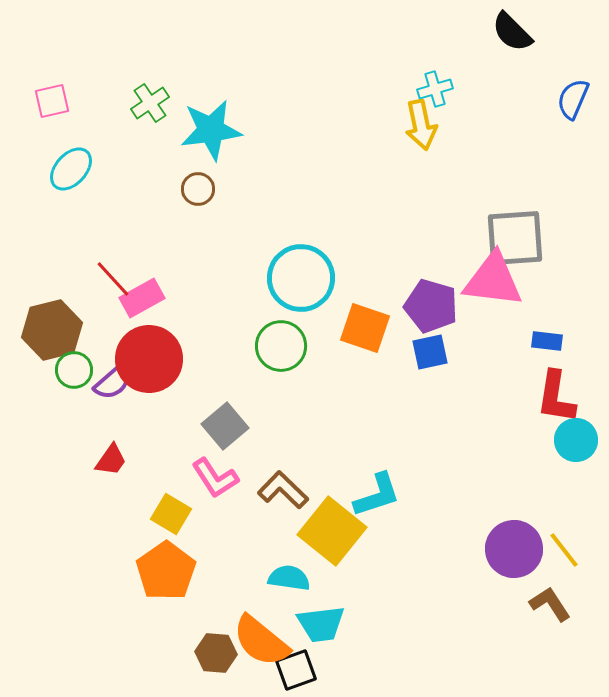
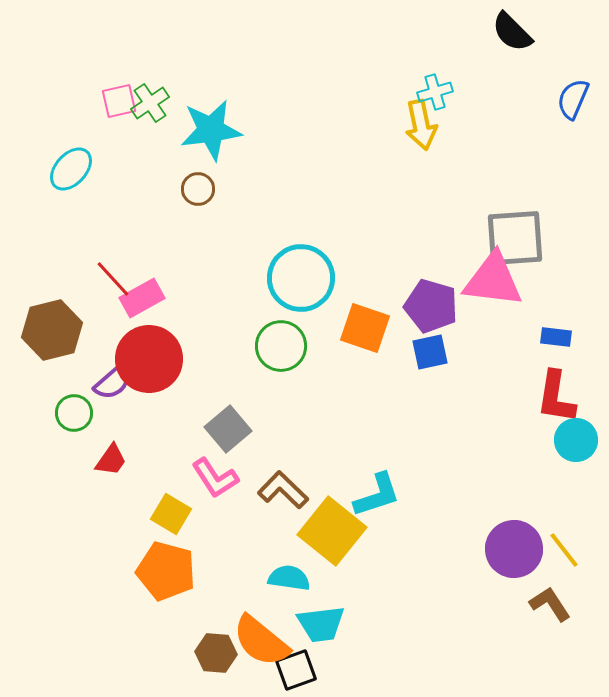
cyan cross at (435, 89): moved 3 px down
pink square at (52, 101): moved 67 px right
blue rectangle at (547, 341): moved 9 px right, 4 px up
green circle at (74, 370): moved 43 px down
gray square at (225, 426): moved 3 px right, 3 px down
orange pentagon at (166, 571): rotated 22 degrees counterclockwise
